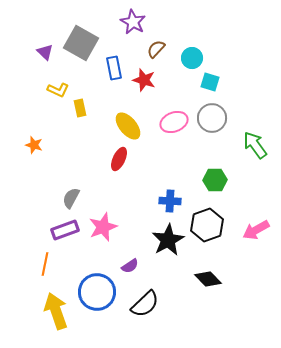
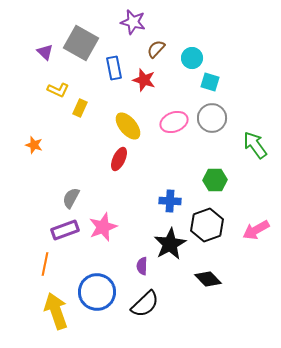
purple star: rotated 15 degrees counterclockwise
yellow rectangle: rotated 36 degrees clockwise
black star: moved 2 px right, 4 px down
purple semicircle: moved 12 px right; rotated 126 degrees clockwise
